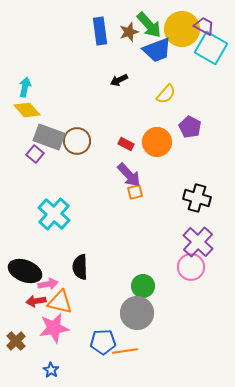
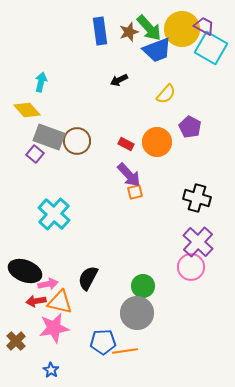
green arrow: moved 3 px down
cyan arrow: moved 16 px right, 5 px up
black semicircle: moved 8 px right, 11 px down; rotated 30 degrees clockwise
